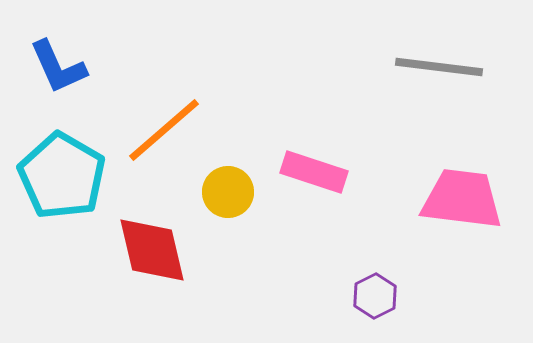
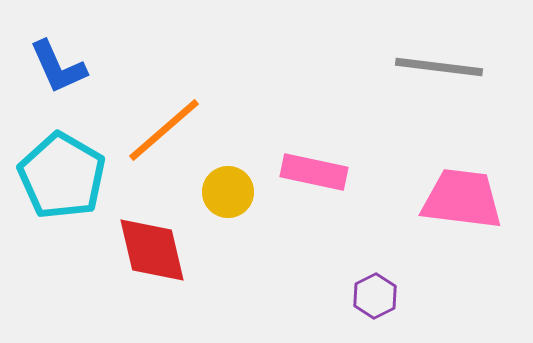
pink rectangle: rotated 6 degrees counterclockwise
